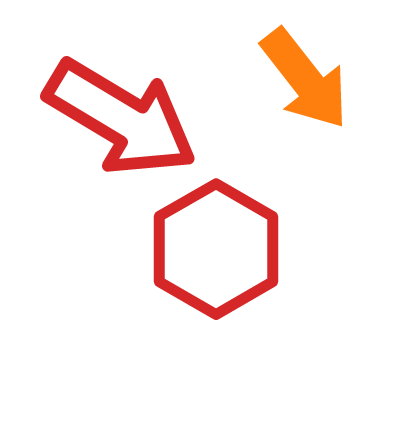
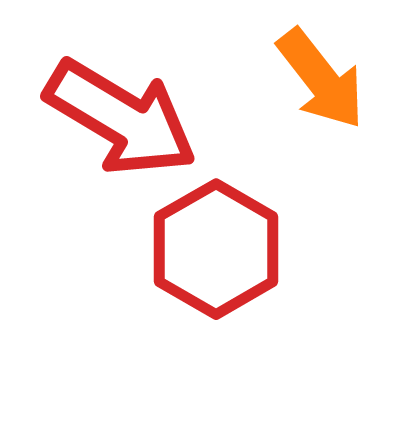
orange arrow: moved 16 px right
